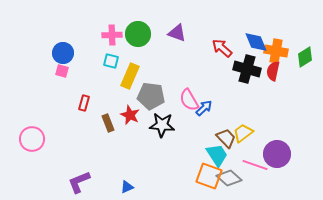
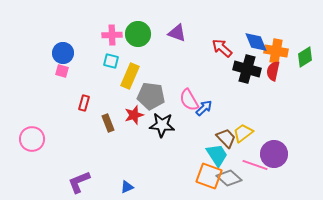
red star: moved 4 px right; rotated 30 degrees clockwise
purple circle: moved 3 px left
